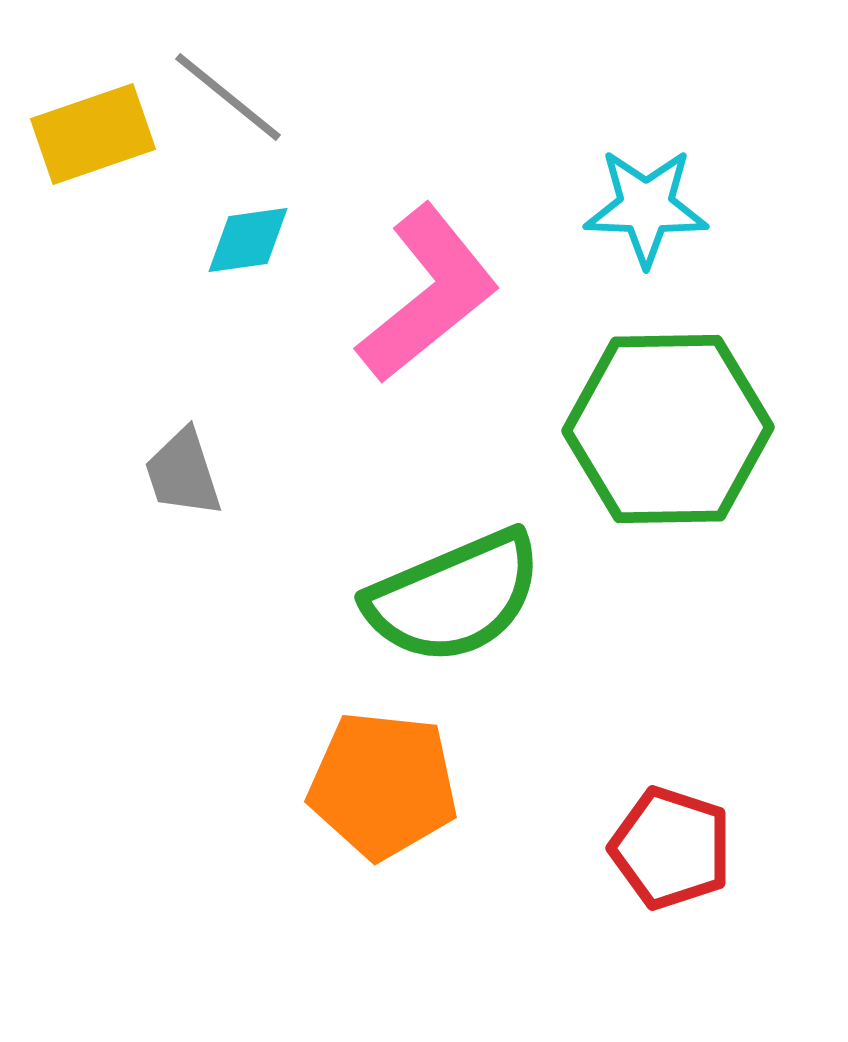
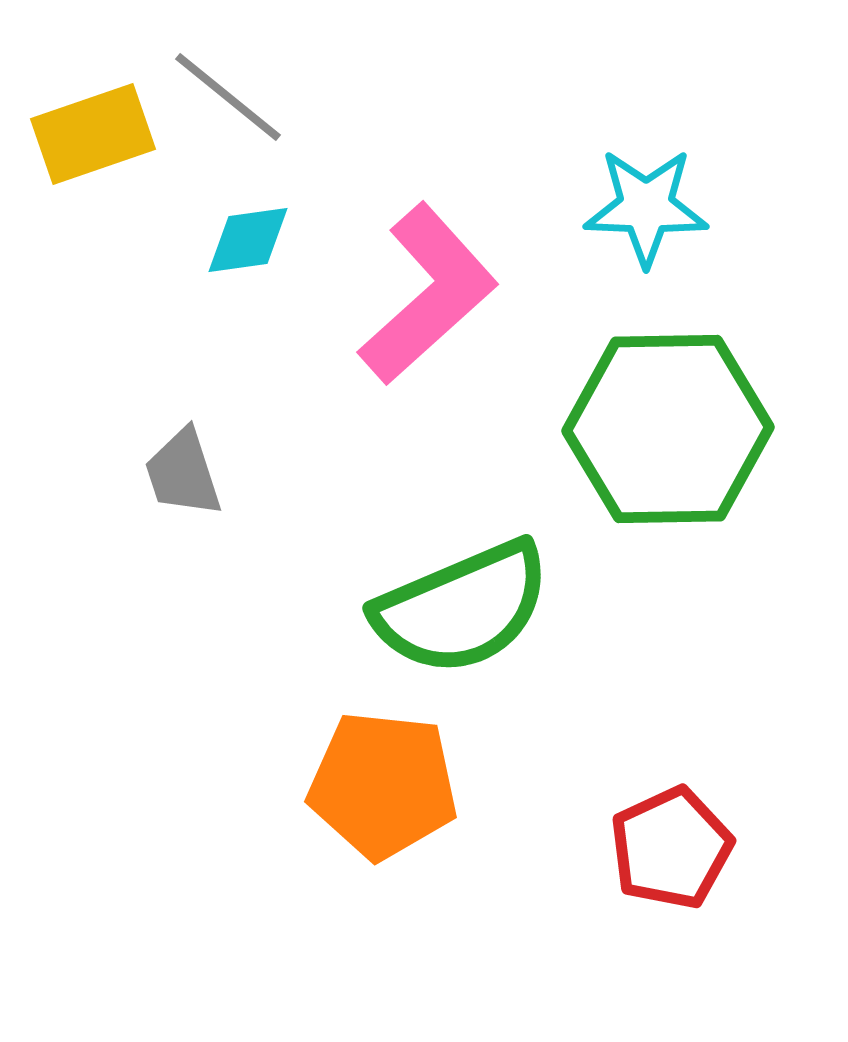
pink L-shape: rotated 3 degrees counterclockwise
green semicircle: moved 8 px right, 11 px down
red pentagon: rotated 29 degrees clockwise
